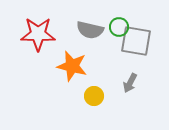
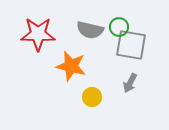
gray square: moved 5 px left, 4 px down
orange star: moved 1 px left
yellow circle: moved 2 px left, 1 px down
